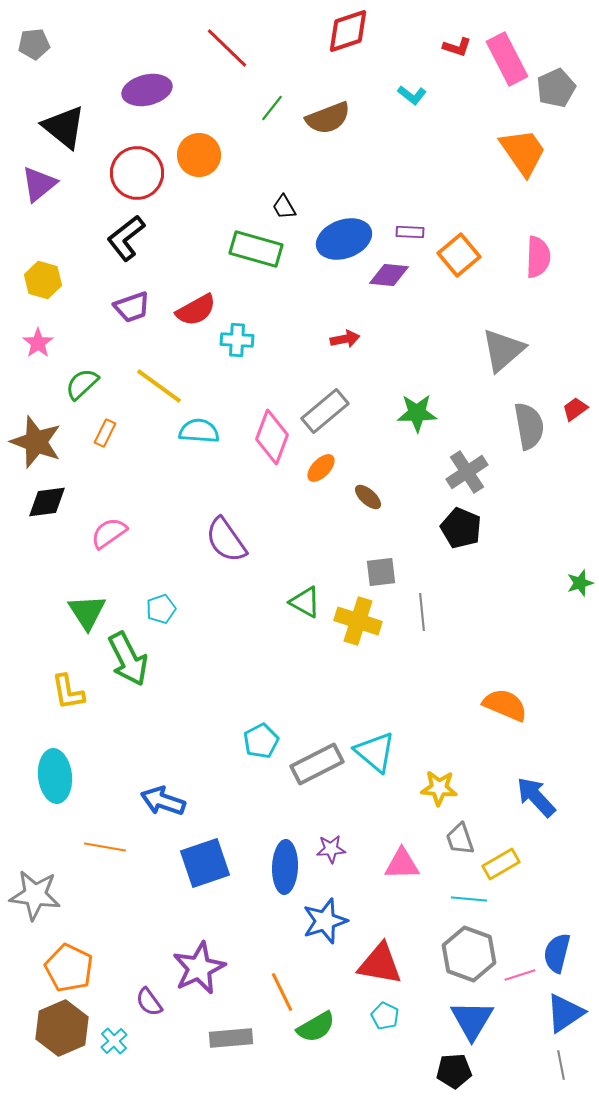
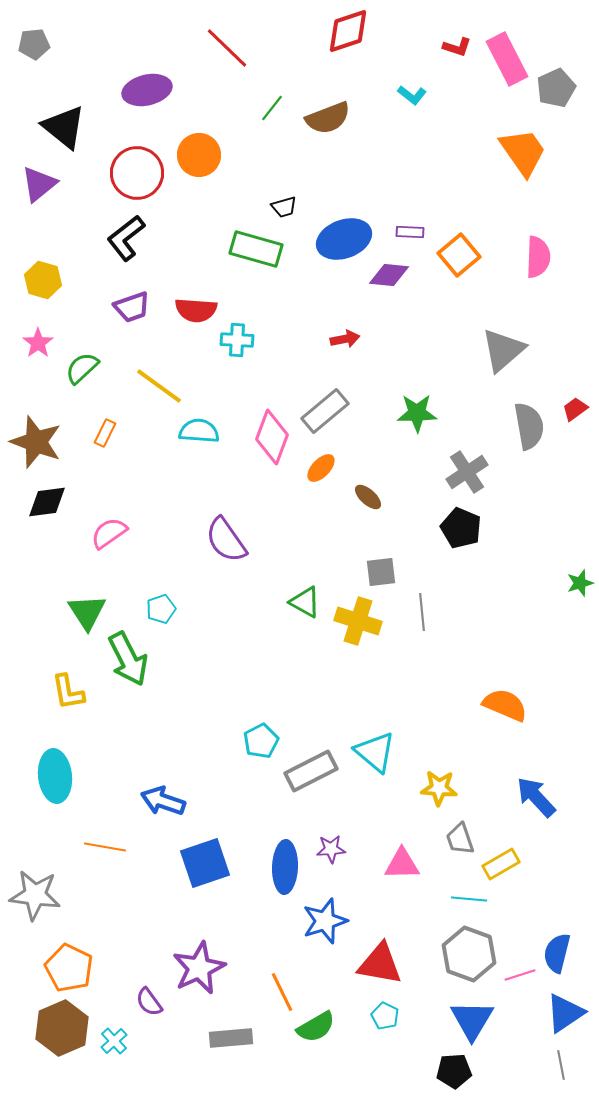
black trapezoid at (284, 207): rotated 76 degrees counterclockwise
red semicircle at (196, 310): rotated 33 degrees clockwise
green semicircle at (82, 384): moved 16 px up
gray rectangle at (317, 764): moved 6 px left, 7 px down
